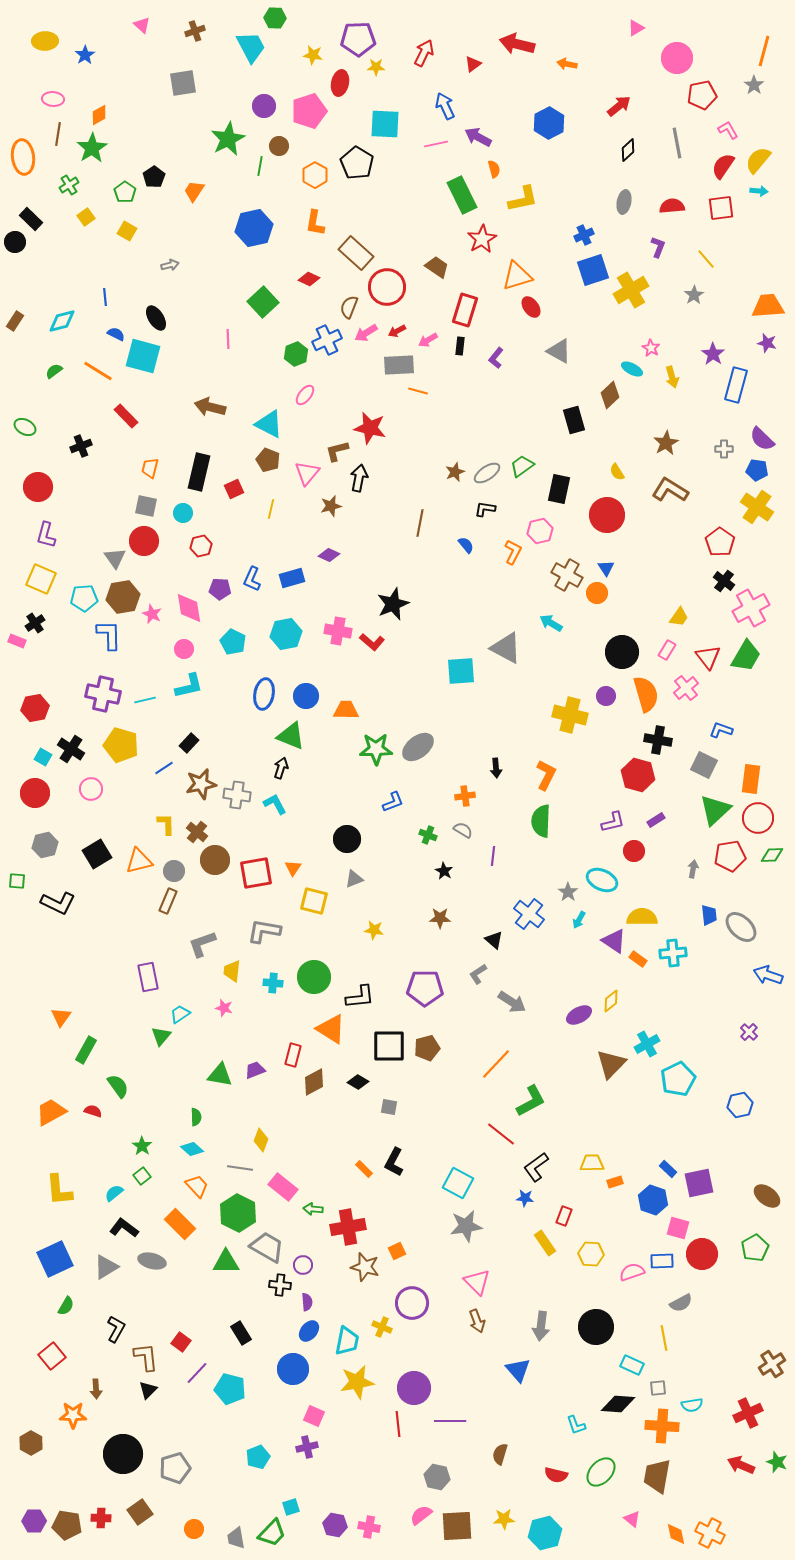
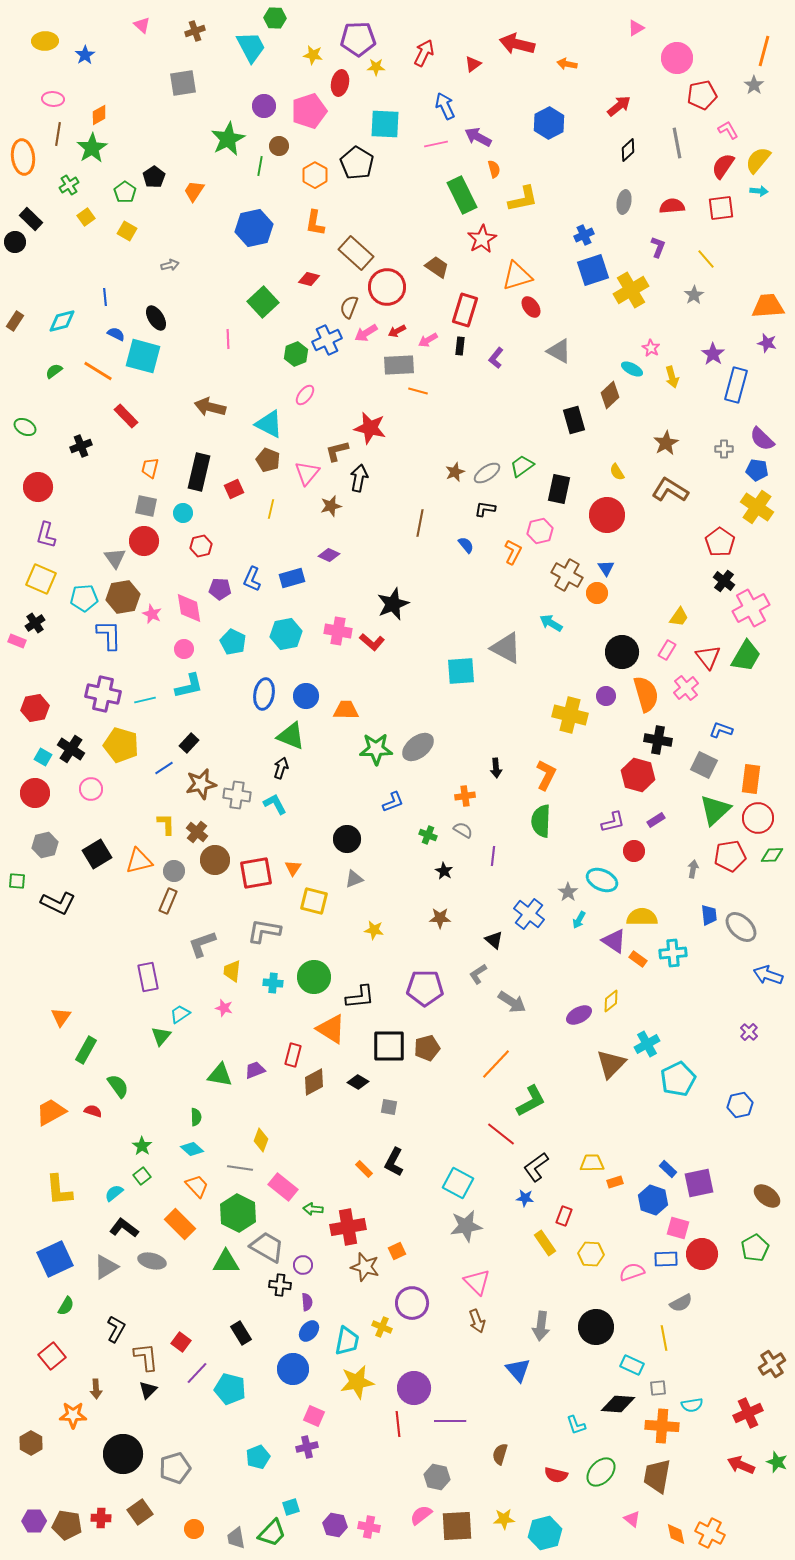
red diamond at (309, 279): rotated 10 degrees counterclockwise
blue rectangle at (662, 1261): moved 4 px right, 2 px up
